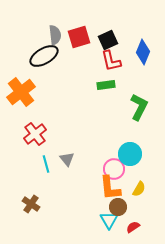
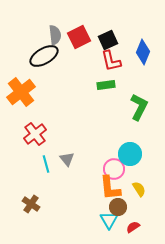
red square: rotated 10 degrees counterclockwise
yellow semicircle: rotated 63 degrees counterclockwise
